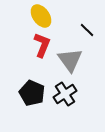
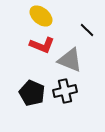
yellow ellipse: rotated 15 degrees counterclockwise
red L-shape: rotated 90 degrees clockwise
gray triangle: rotated 32 degrees counterclockwise
black cross: moved 3 px up; rotated 20 degrees clockwise
